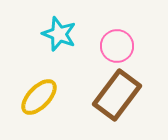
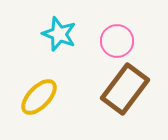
pink circle: moved 5 px up
brown rectangle: moved 8 px right, 6 px up
